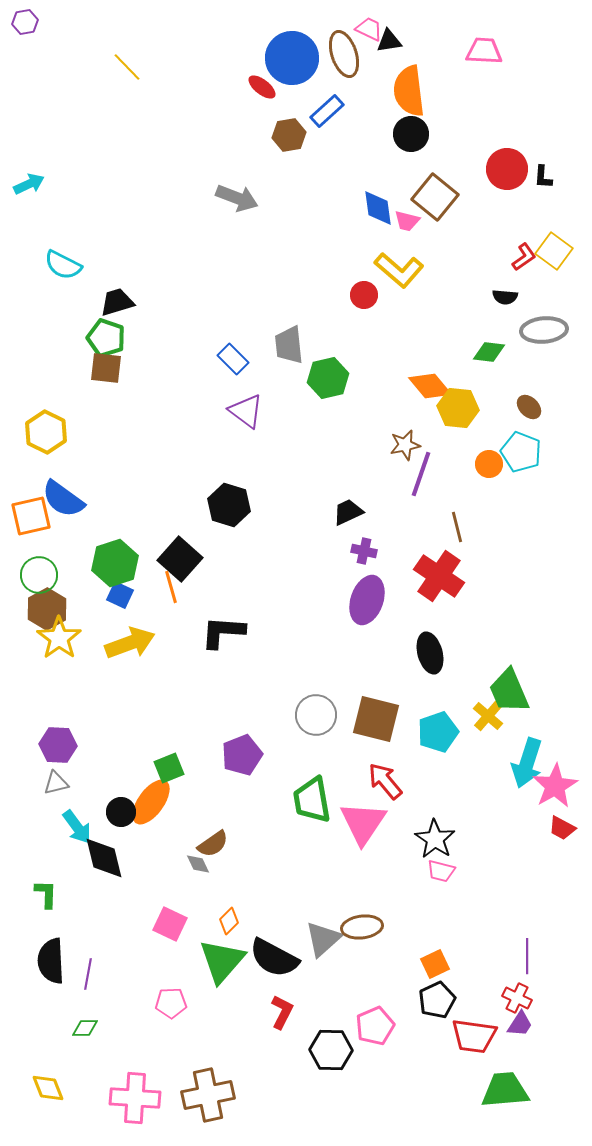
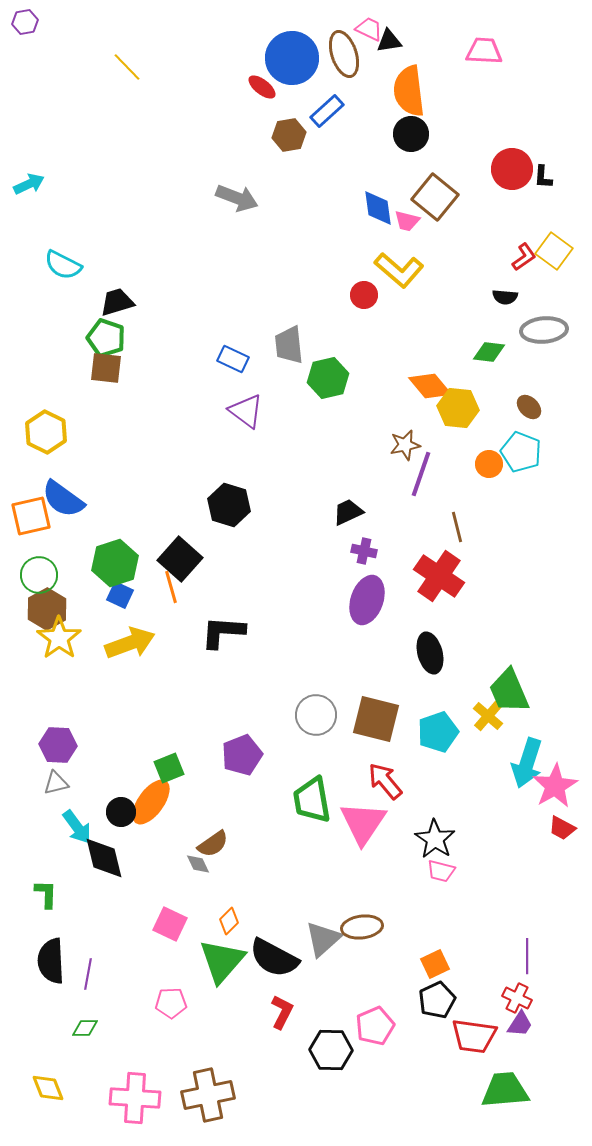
red circle at (507, 169): moved 5 px right
blue rectangle at (233, 359): rotated 20 degrees counterclockwise
